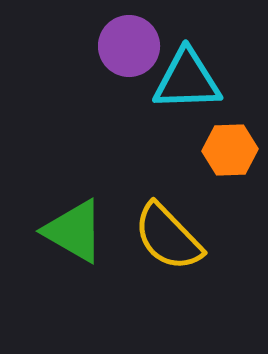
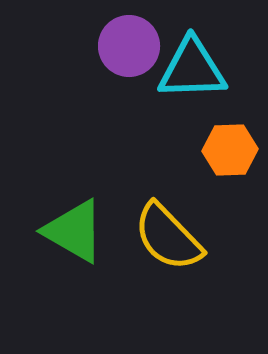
cyan triangle: moved 5 px right, 11 px up
